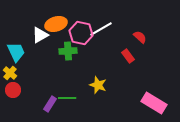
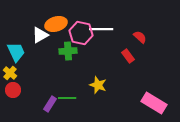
white line: rotated 30 degrees clockwise
